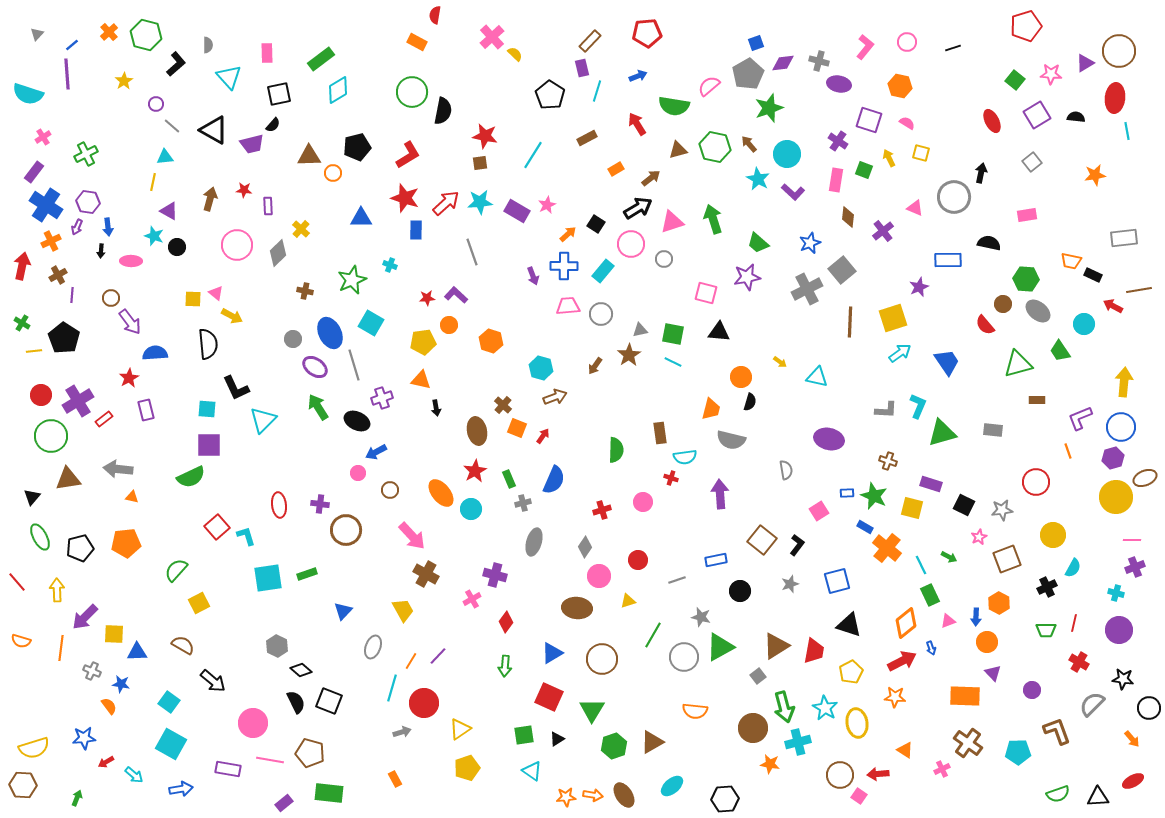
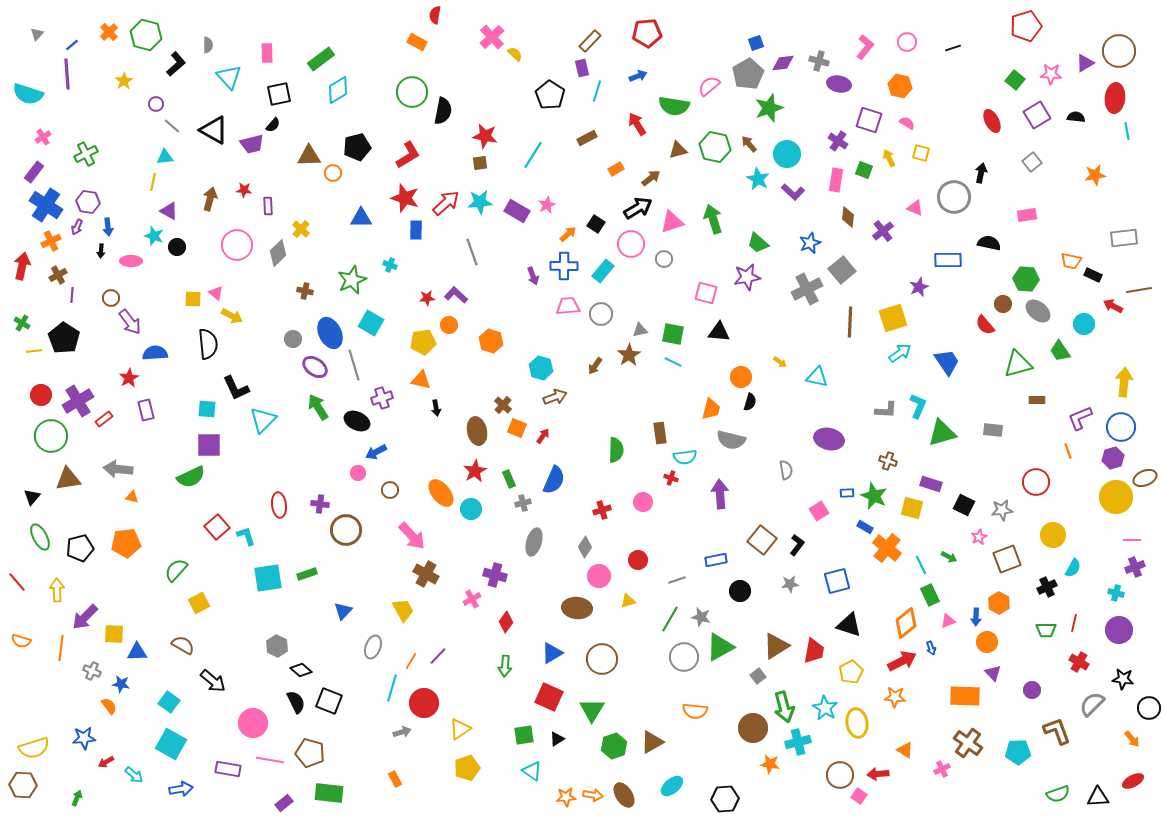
gray star at (790, 584): rotated 12 degrees clockwise
green line at (653, 635): moved 17 px right, 16 px up
